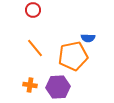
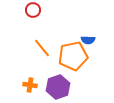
blue semicircle: moved 2 px down
orange line: moved 7 px right
purple hexagon: rotated 15 degrees counterclockwise
